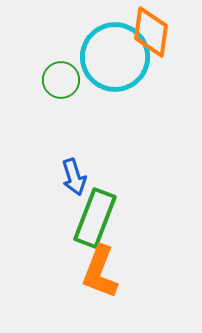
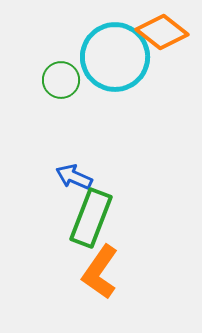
orange diamond: moved 11 px right; rotated 60 degrees counterclockwise
blue arrow: rotated 132 degrees clockwise
green rectangle: moved 4 px left
orange L-shape: rotated 14 degrees clockwise
